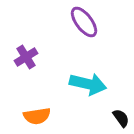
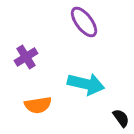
cyan arrow: moved 2 px left
orange semicircle: moved 1 px right, 11 px up
